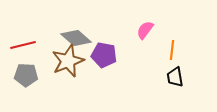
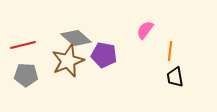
orange line: moved 2 px left, 1 px down
